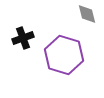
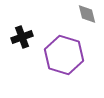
black cross: moved 1 px left, 1 px up
